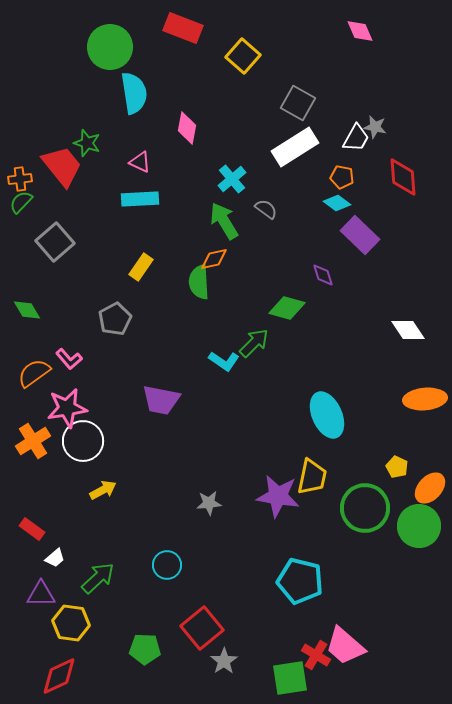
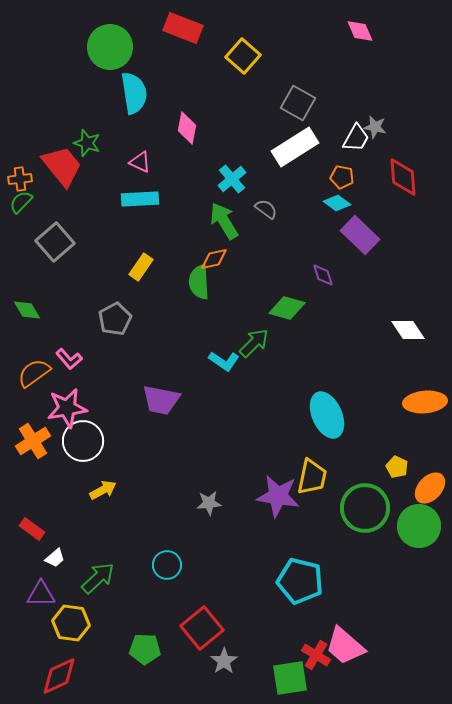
orange ellipse at (425, 399): moved 3 px down
